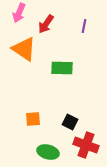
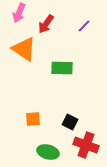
purple line: rotated 32 degrees clockwise
